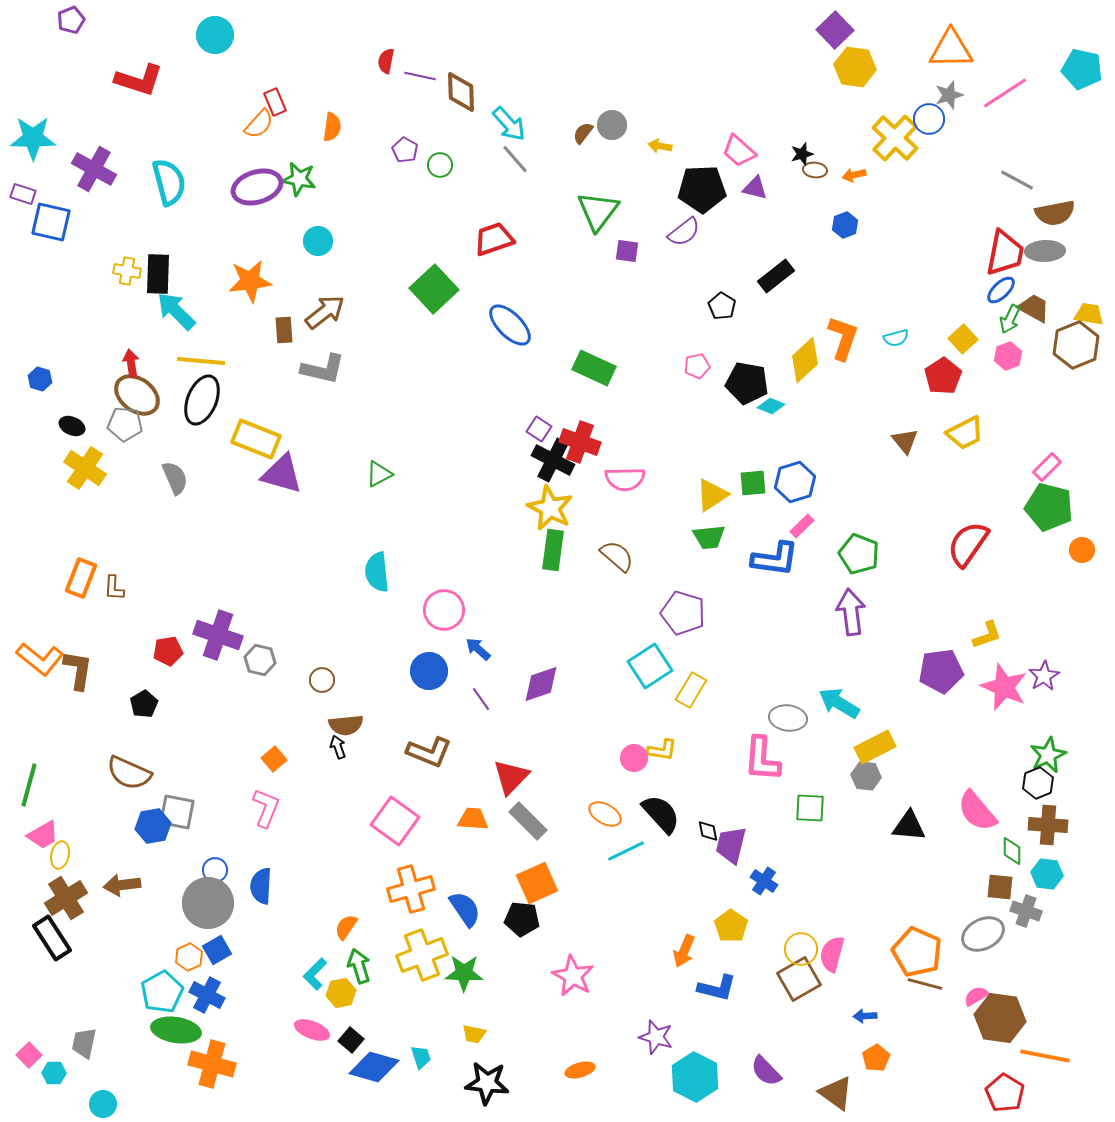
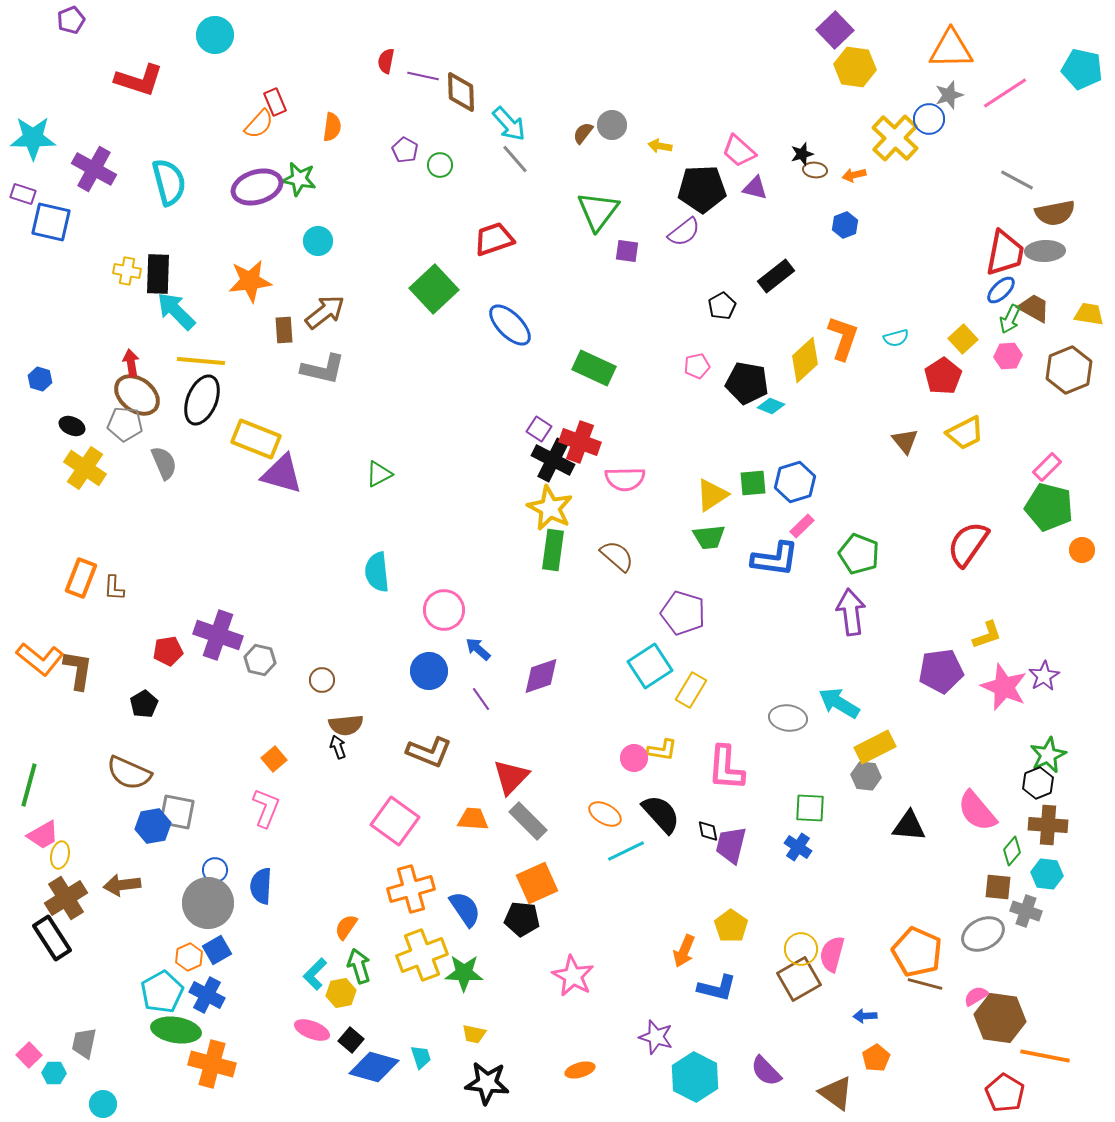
purple line at (420, 76): moved 3 px right
black pentagon at (722, 306): rotated 12 degrees clockwise
brown hexagon at (1076, 345): moved 7 px left, 25 px down
pink hexagon at (1008, 356): rotated 16 degrees clockwise
gray semicircle at (175, 478): moved 11 px left, 15 px up
purple diamond at (541, 684): moved 8 px up
pink L-shape at (762, 759): moved 36 px left, 9 px down
green diamond at (1012, 851): rotated 40 degrees clockwise
blue cross at (764, 881): moved 34 px right, 34 px up
brown square at (1000, 887): moved 2 px left
